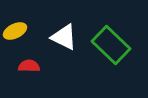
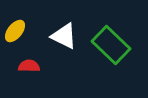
yellow ellipse: rotated 25 degrees counterclockwise
white triangle: moved 1 px up
